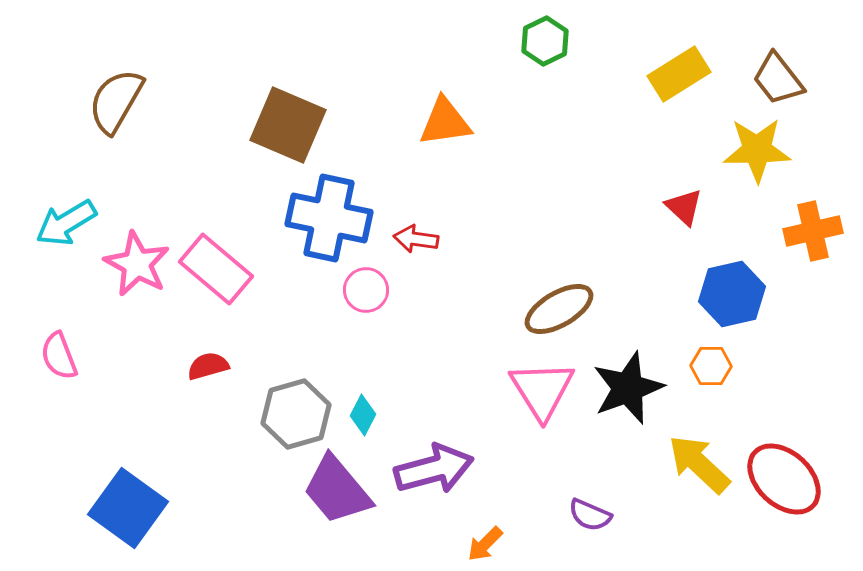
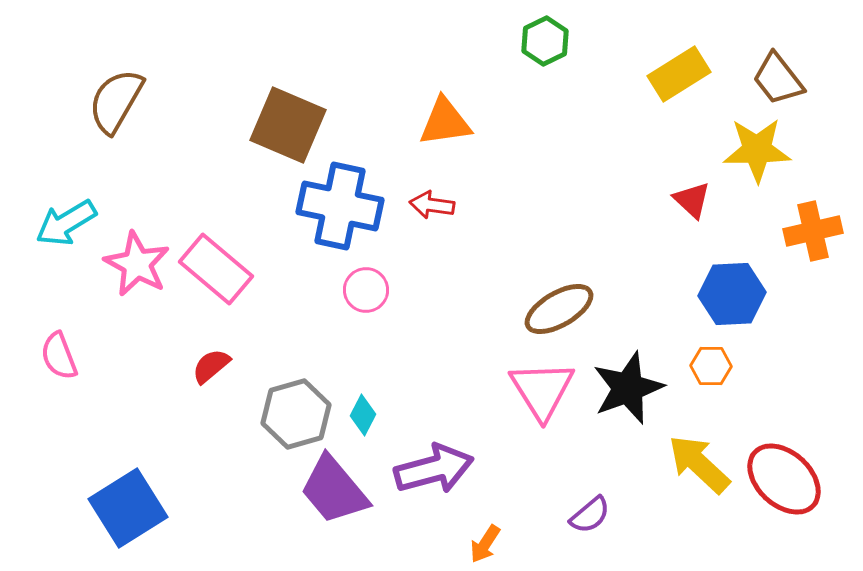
red triangle: moved 8 px right, 7 px up
blue cross: moved 11 px right, 12 px up
red arrow: moved 16 px right, 34 px up
blue hexagon: rotated 10 degrees clockwise
red semicircle: moved 3 px right; rotated 24 degrees counterclockwise
purple trapezoid: moved 3 px left
blue square: rotated 22 degrees clockwise
purple semicircle: rotated 63 degrees counterclockwise
orange arrow: rotated 12 degrees counterclockwise
